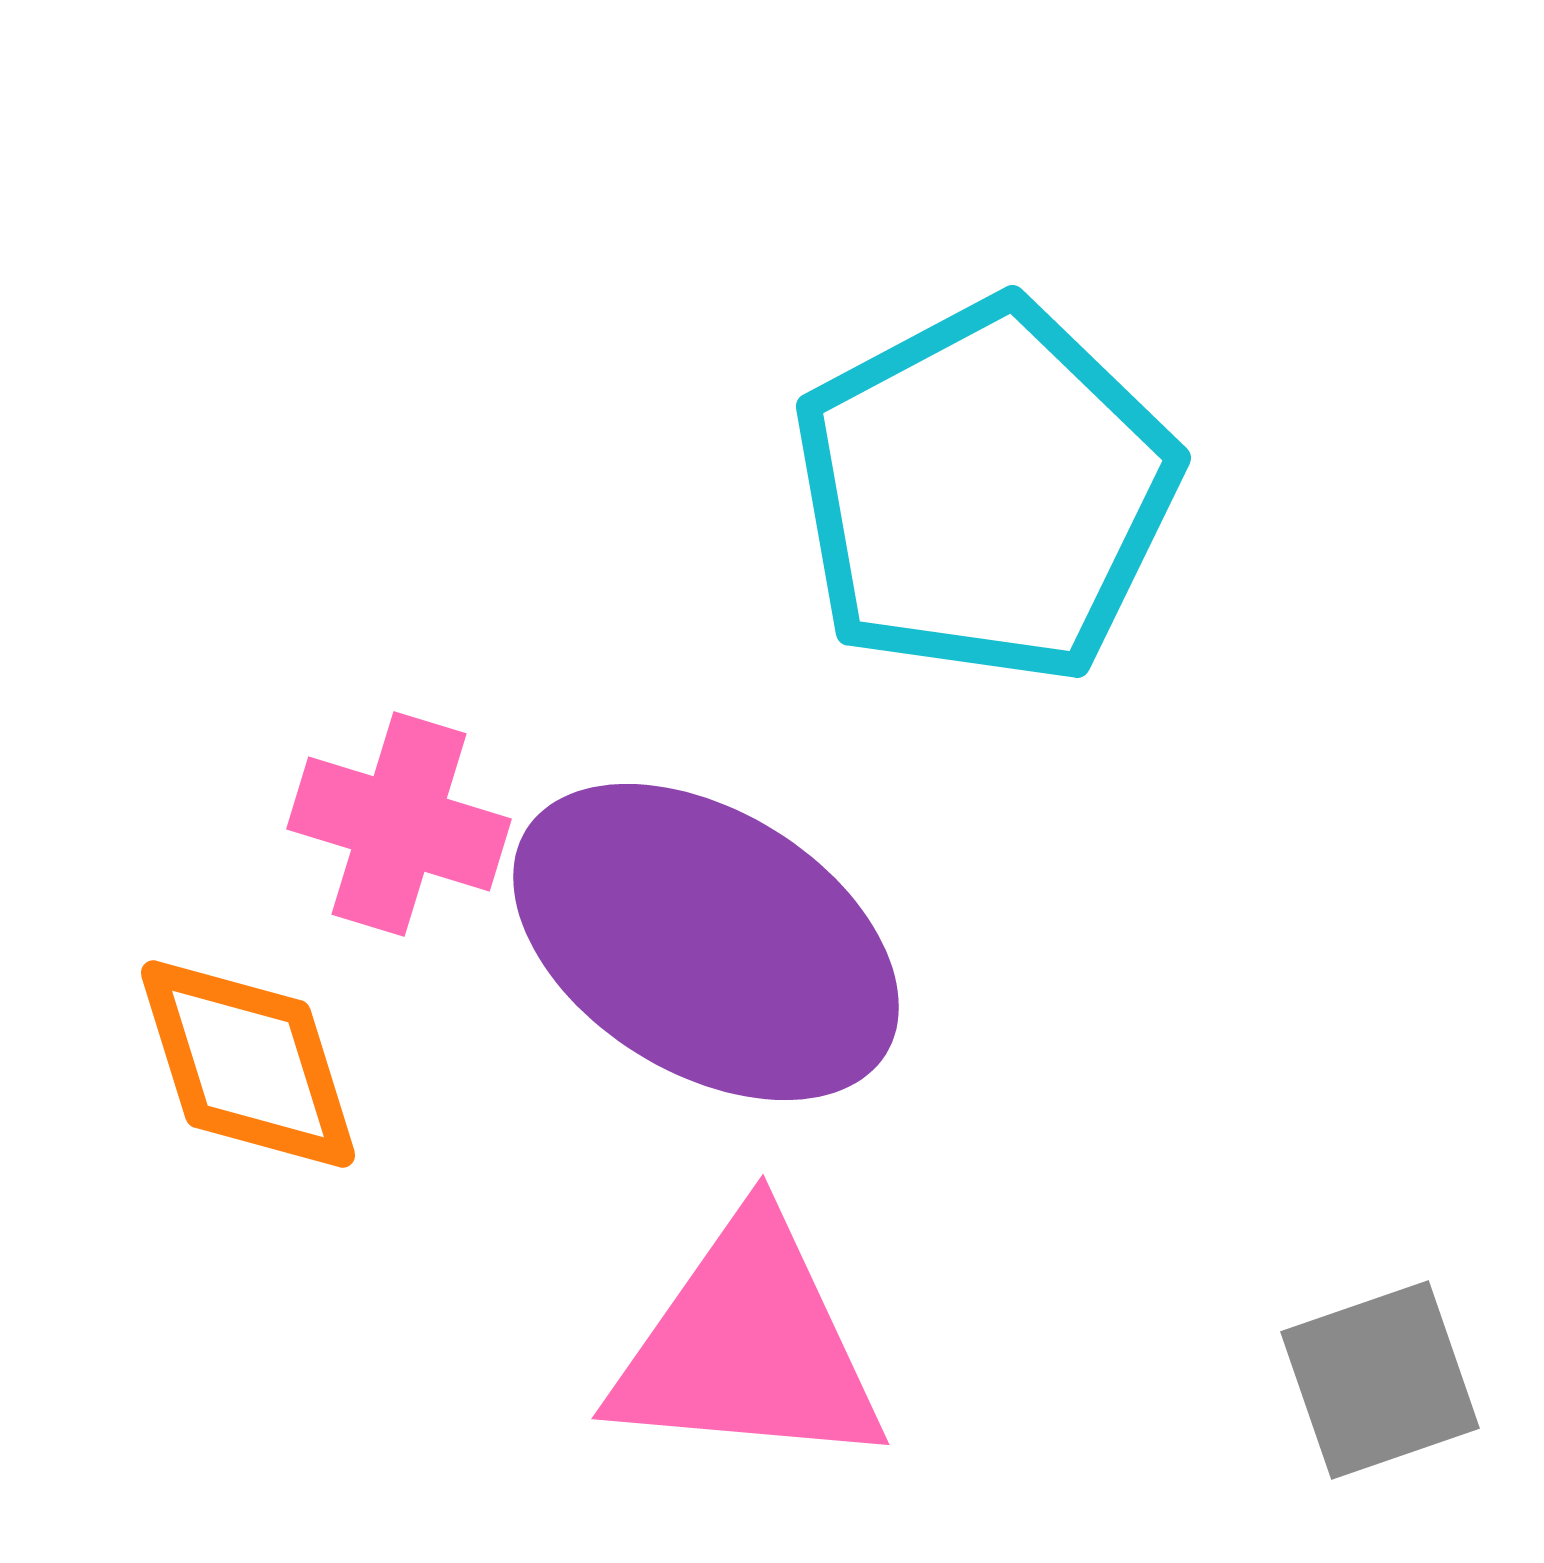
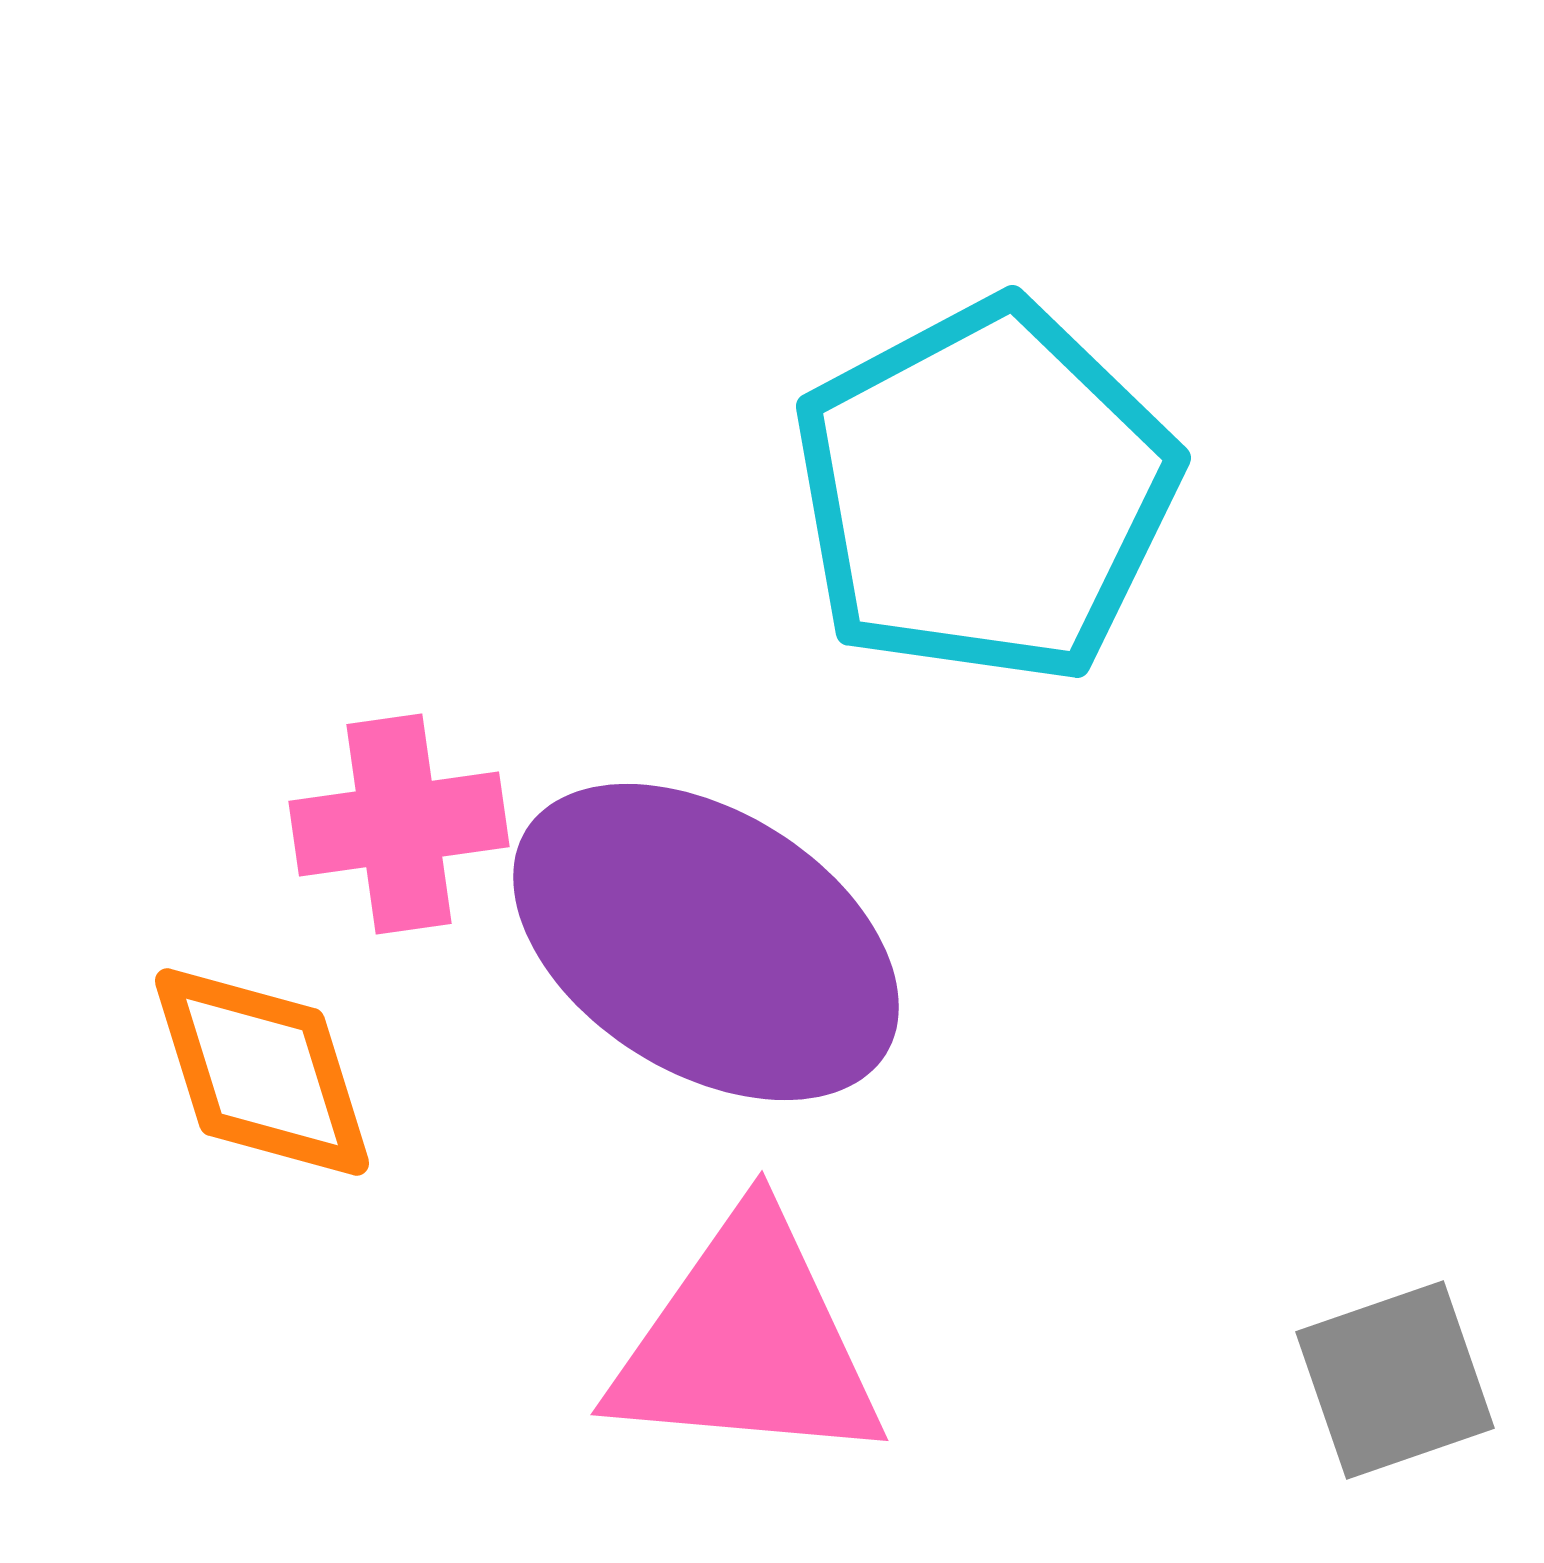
pink cross: rotated 25 degrees counterclockwise
orange diamond: moved 14 px right, 8 px down
pink triangle: moved 1 px left, 4 px up
gray square: moved 15 px right
